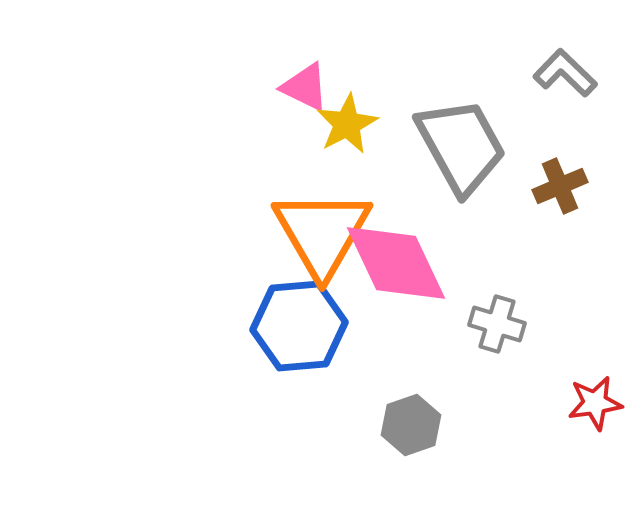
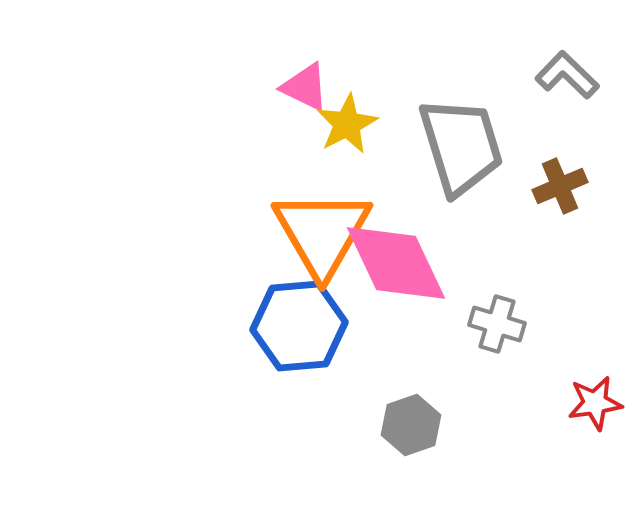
gray L-shape: moved 2 px right, 2 px down
gray trapezoid: rotated 12 degrees clockwise
